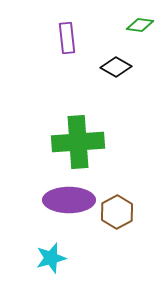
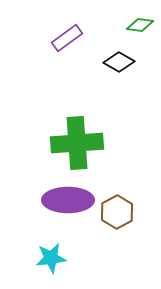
purple rectangle: rotated 60 degrees clockwise
black diamond: moved 3 px right, 5 px up
green cross: moved 1 px left, 1 px down
purple ellipse: moved 1 px left
cyan star: rotated 8 degrees clockwise
